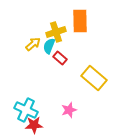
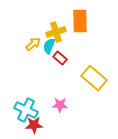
pink star: moved 9 px left, 5 px up; rotated 21 degrees clockwise
